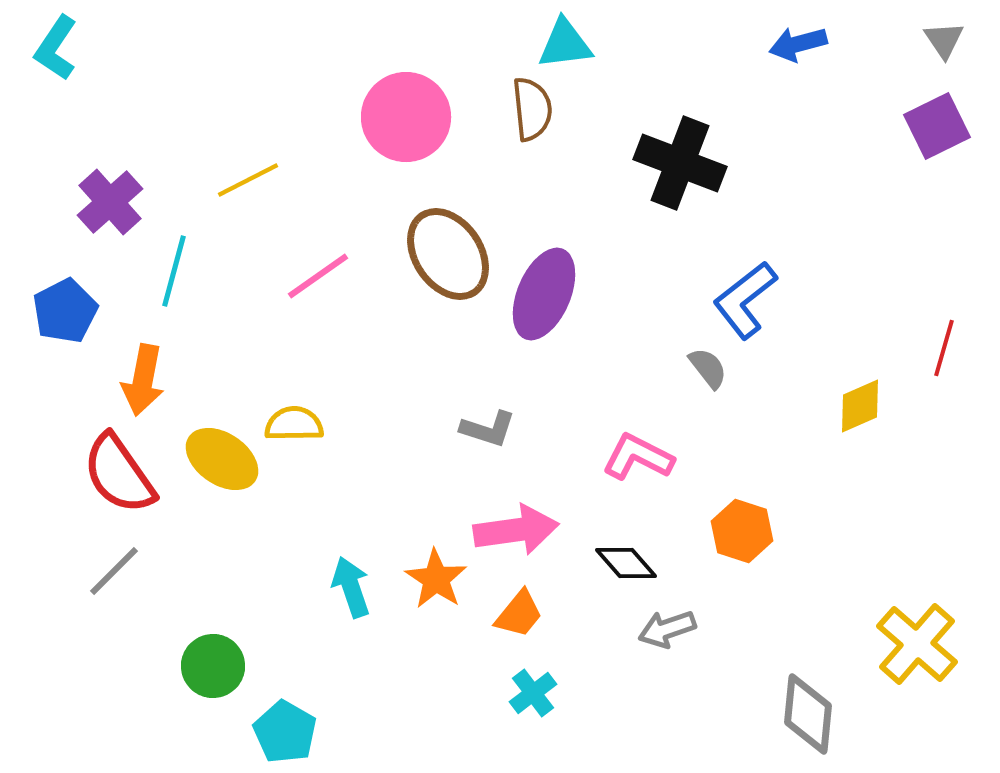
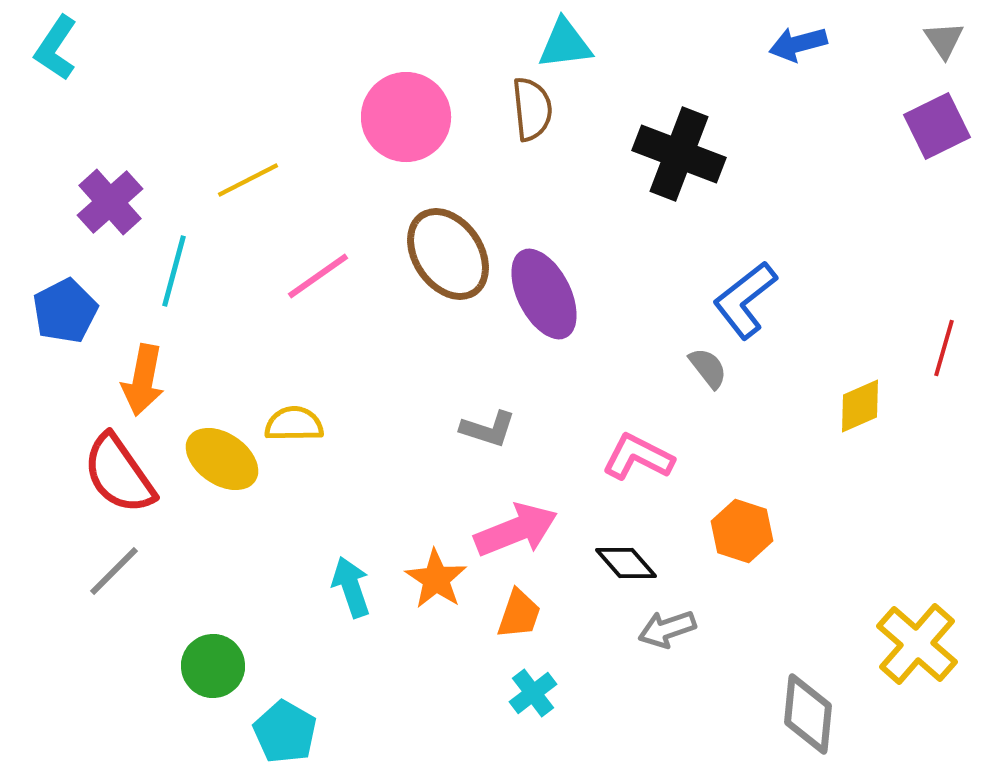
black cross: moved 1 px left, 9 px up
purple ellipse: rotated 50 degrees counterclockwise
pink arrow: rotated 14 degrees counterclockwise
orange trapezoid: rotated 20 degrees counterclockwise
